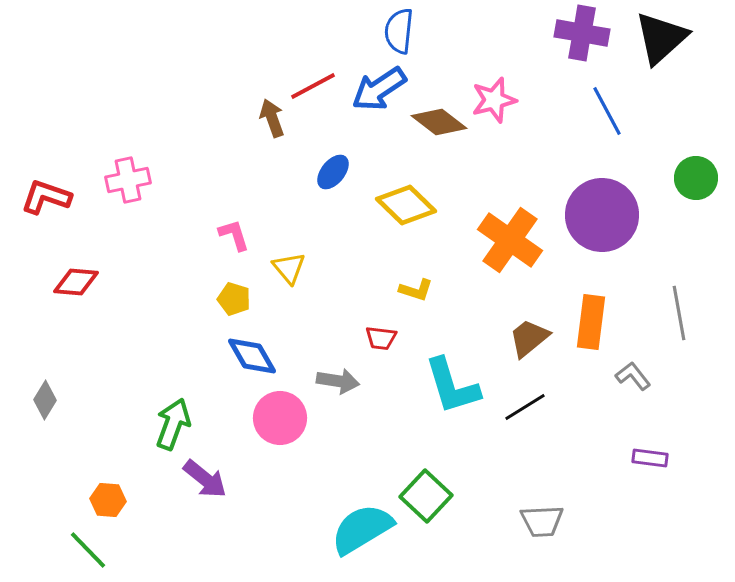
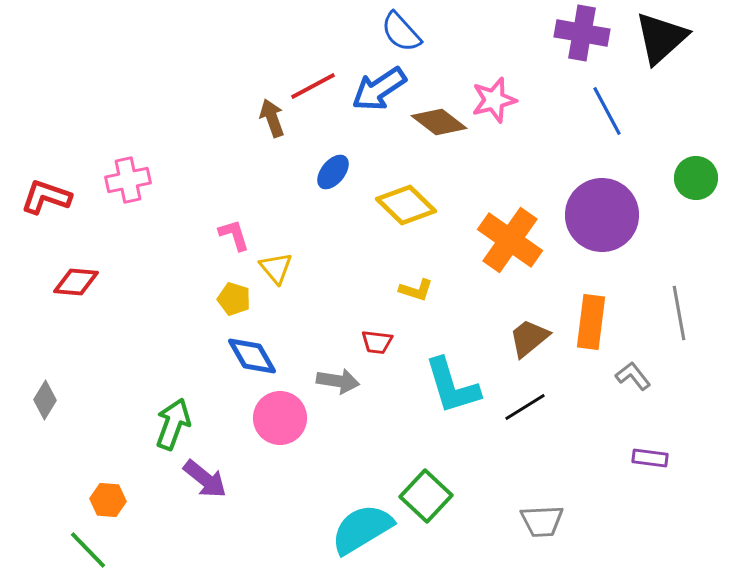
blue semicircle: moved 2 px right, 1 px down; rotated 48 degrees counterclockwise
yellow triangle: moved 13 px left
red trapezoid: moved 4 px left, 4 px down
